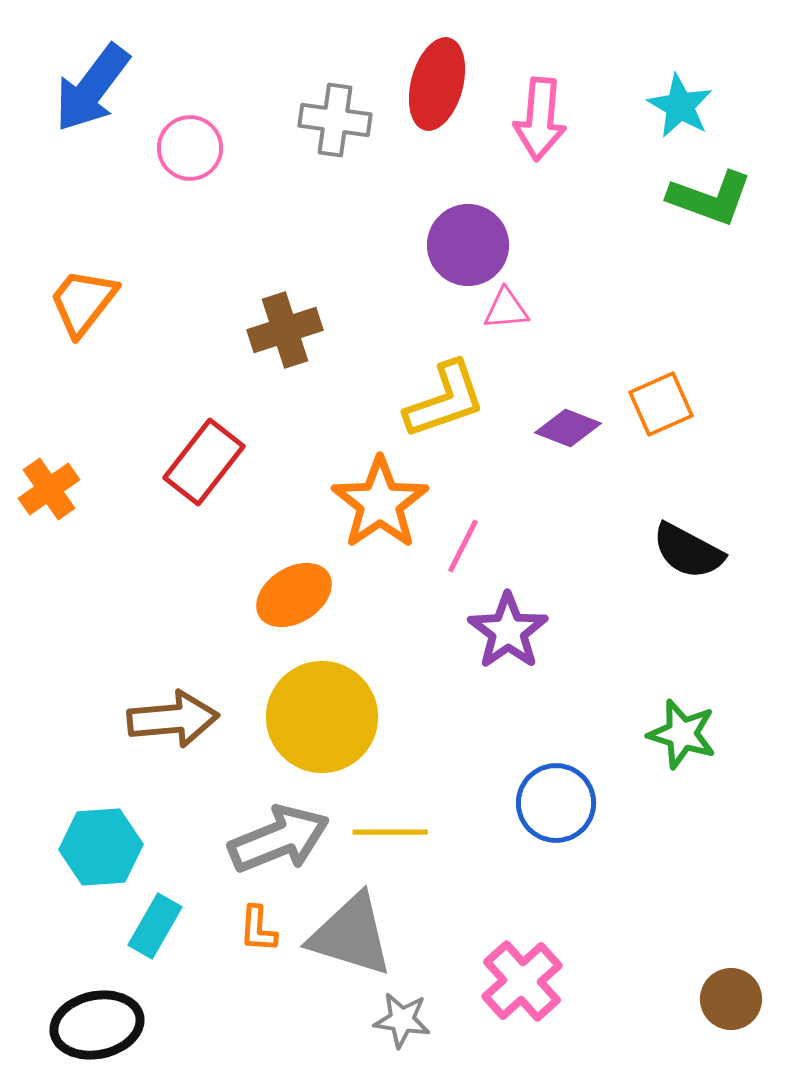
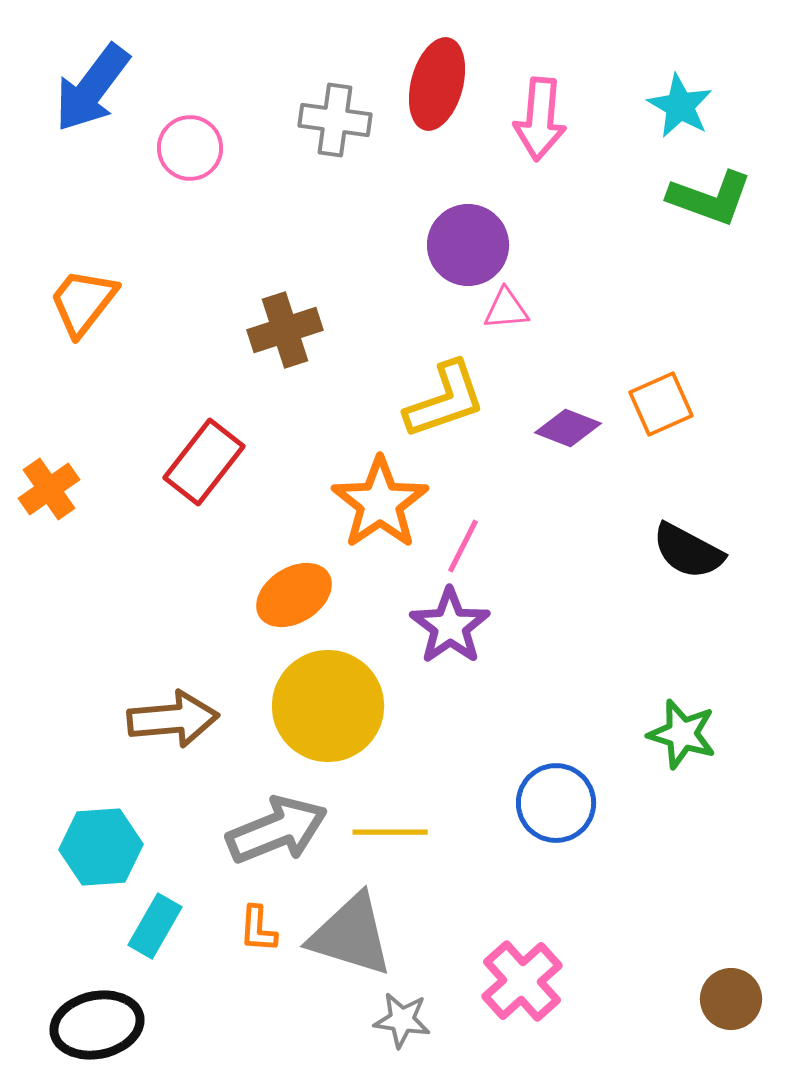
purple star: moved 58 px left, 5 px up
yellow circle: moved 6 px right, 11 px up
gray arrow: moved 2 px left, 9 px up
